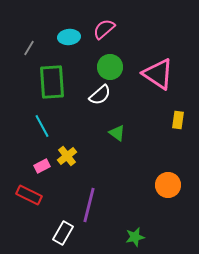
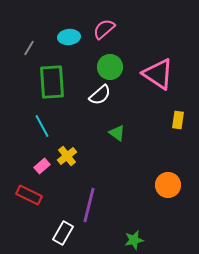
pink rectangle: rotated 14 degrees counterclockwise
green star: moved 1 px left, 3 px down
